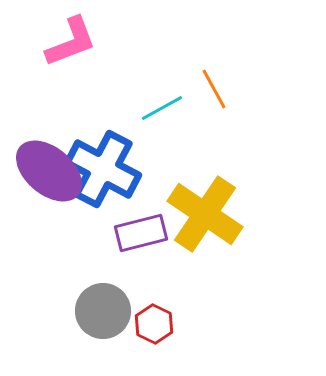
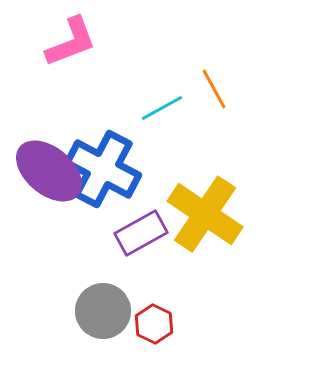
purple rectangle: rotated 15 degrees counterclockwise
